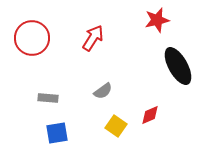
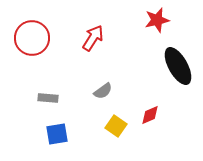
blue square: moved 1 px down
